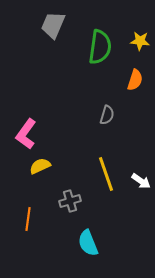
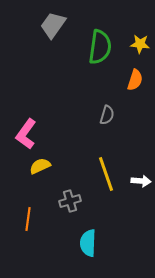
gray trapezoid: rotated 12 degrees clockwise
yellow star: moved 3 px down
white arrow: rotated 30 degrees counterclockwise
cyan semicircle: rotated 24 degrees clockwise
